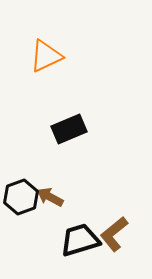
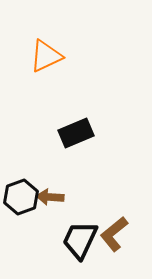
black rectangle: moved 7 px right, 4 px down
brown arrow: rotated 24 degrees counterclockwise
black trapezoid: rotated 48 degrees counterclockwise
